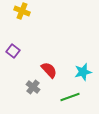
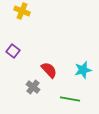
cyan star: moved 2 px up
green line: moved 2 px down; rotated 30 degrees clockwise
